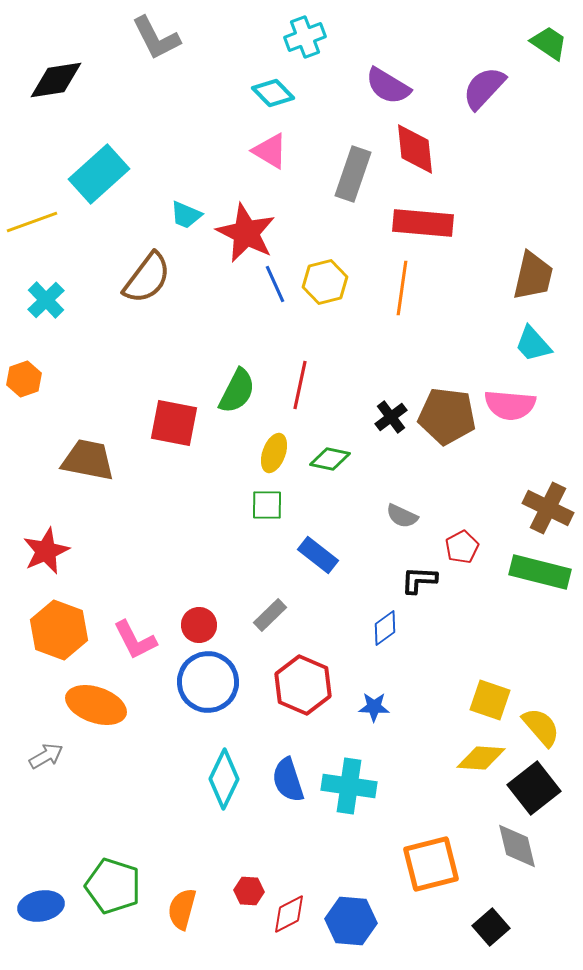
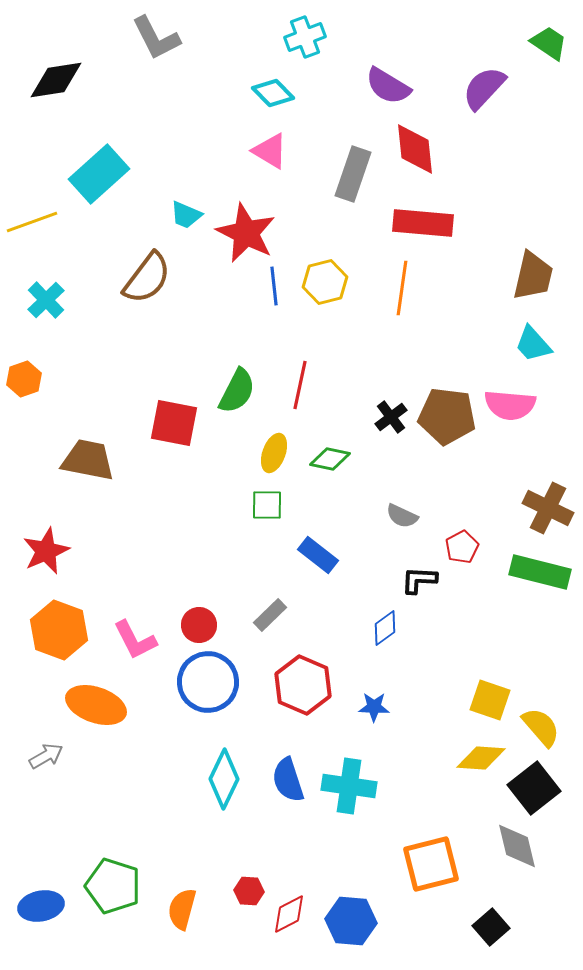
blue line at (275, 284): moved 1 px left, 2 px down; rotated 18 degrees clockwise
